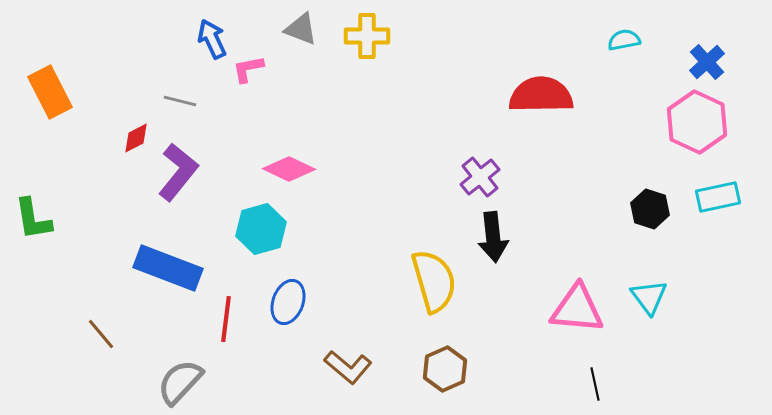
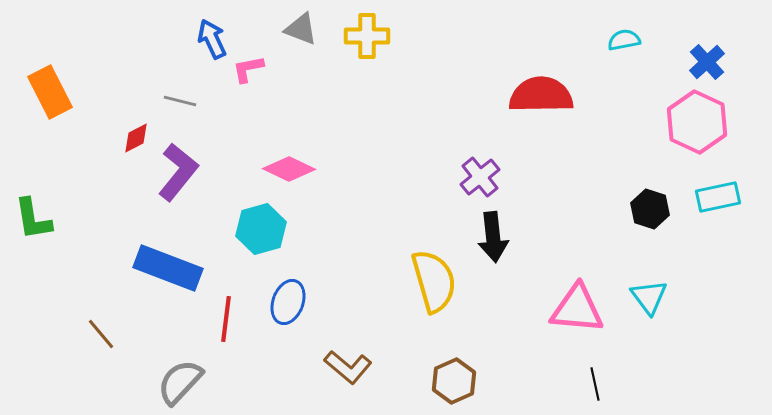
brown hexagon: moved 9 px right, 12 px down
